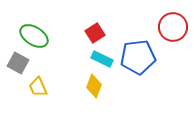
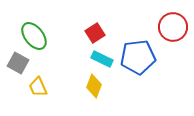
green ellipse: rotated 20 degrees clockwise
